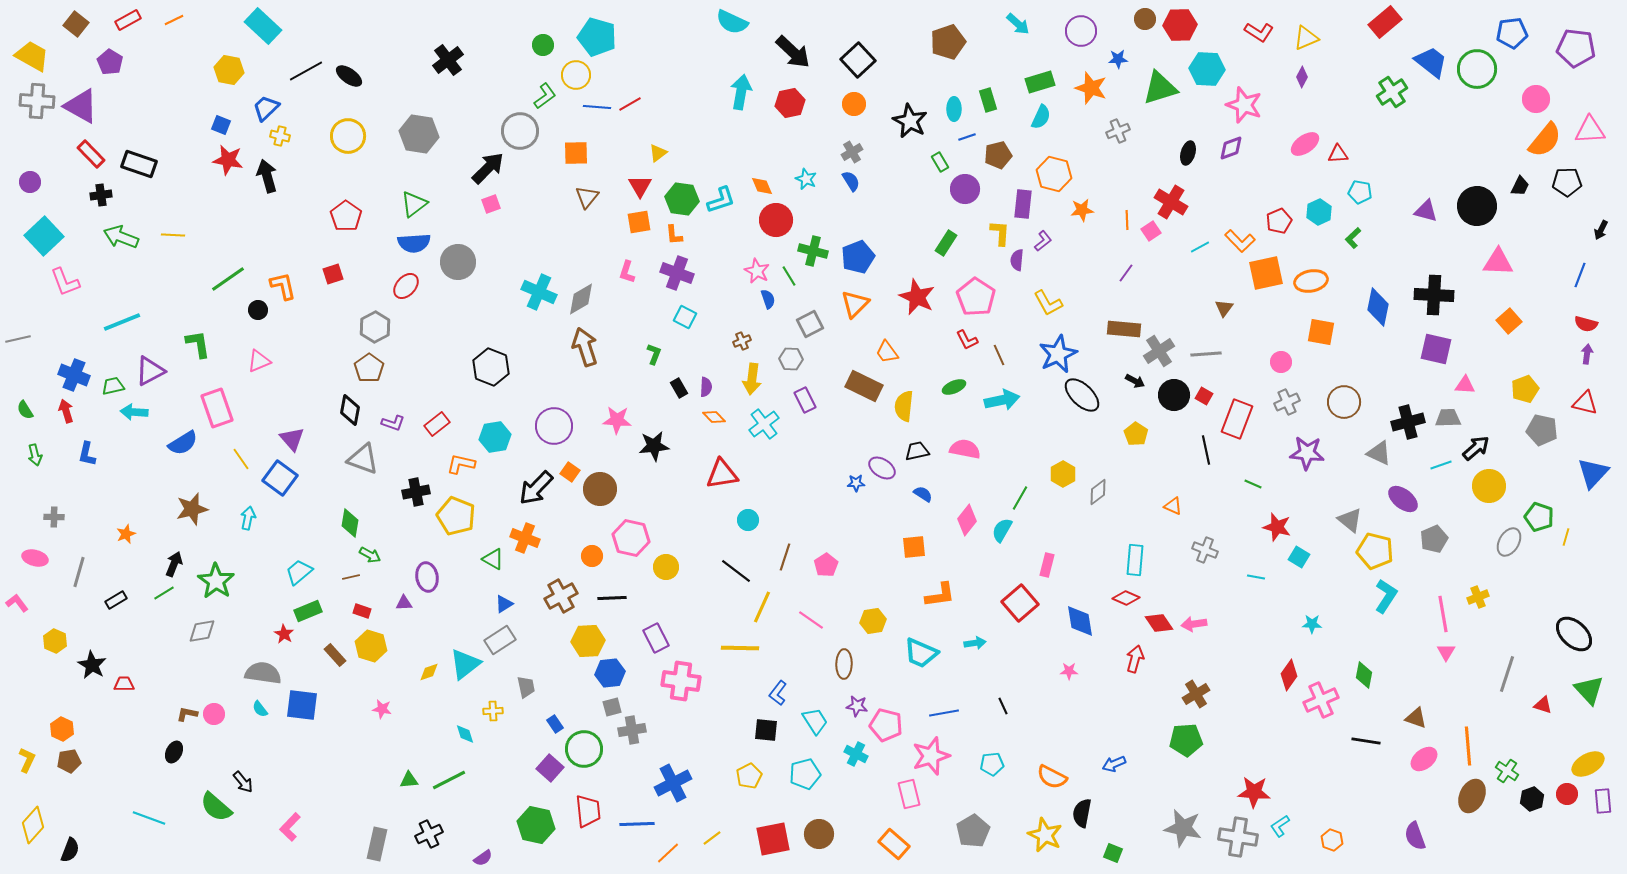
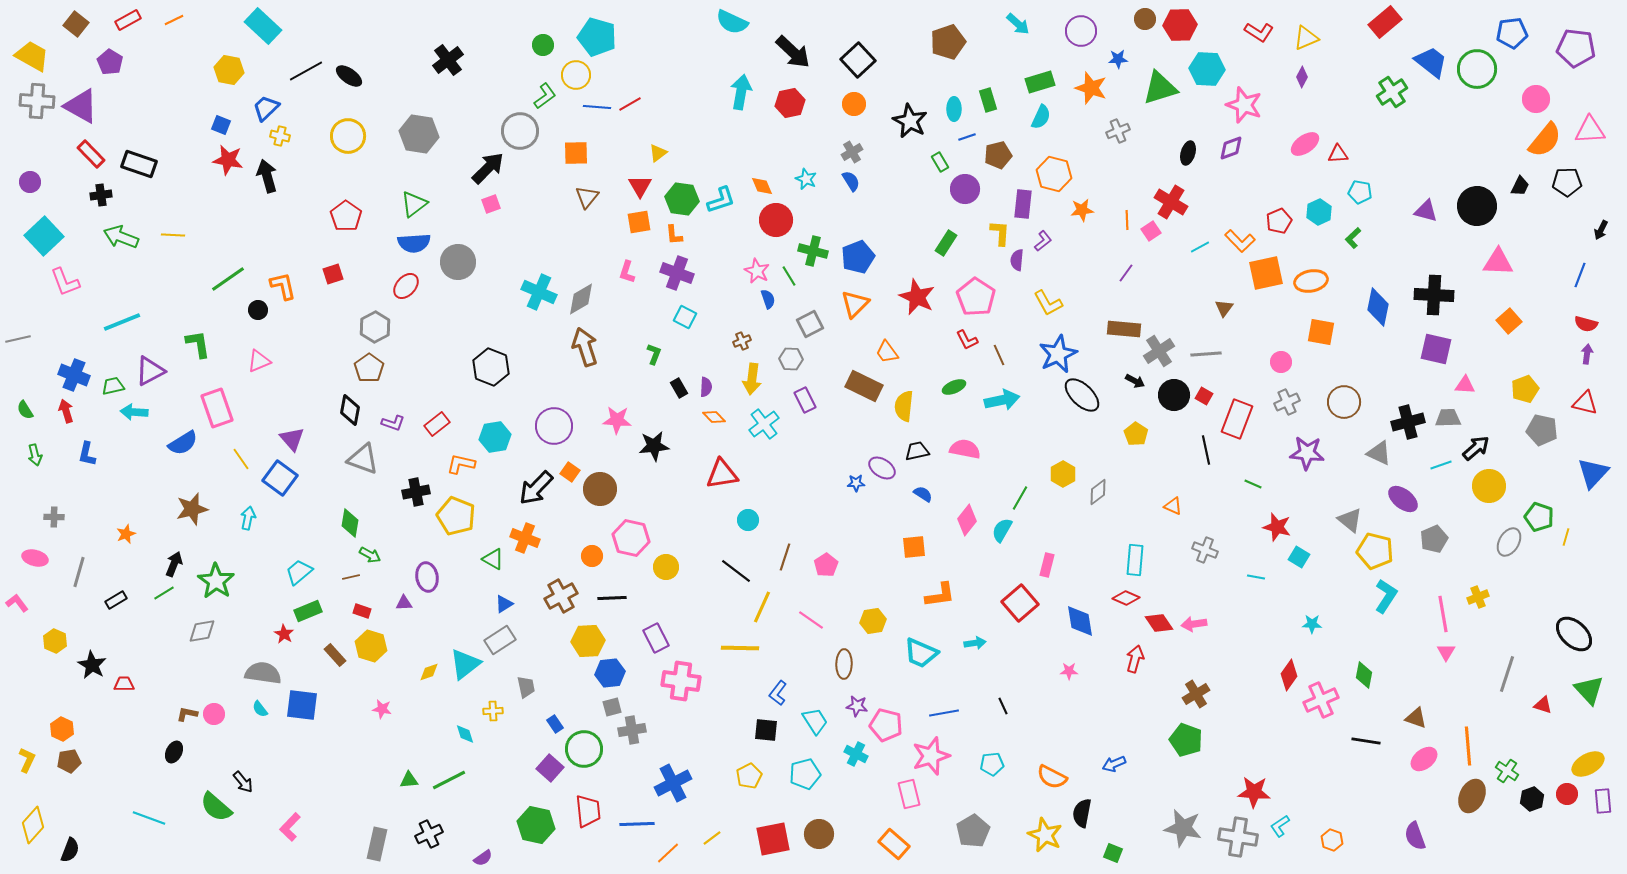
green pentagon at (1186, 740): rotated 24 degrees clockwise
